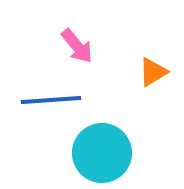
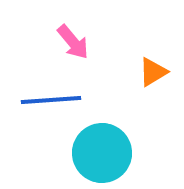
pink arrow: moved 4 px left, 4 px up
